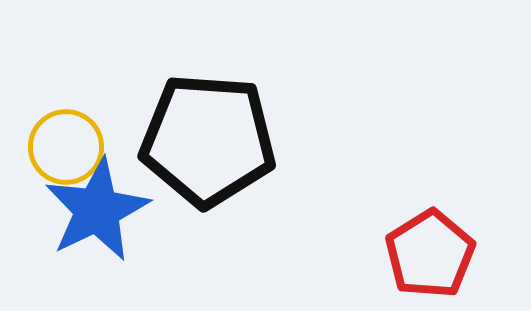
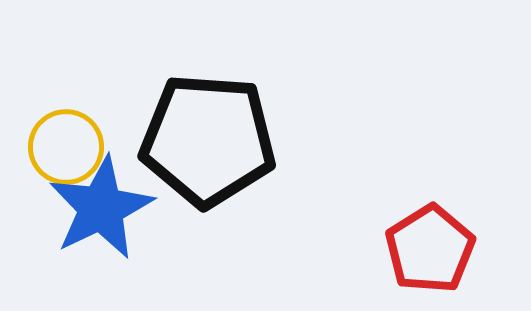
blue star: moved 4 px right, 2 px up
red pentagon: moved 5 px up
